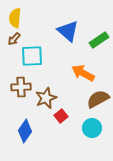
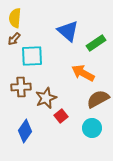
green rectangle: moved 3 px left, 3 px down
